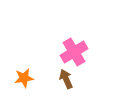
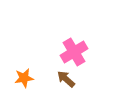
brown arrow: rotated 24 degrees counterclockwise
